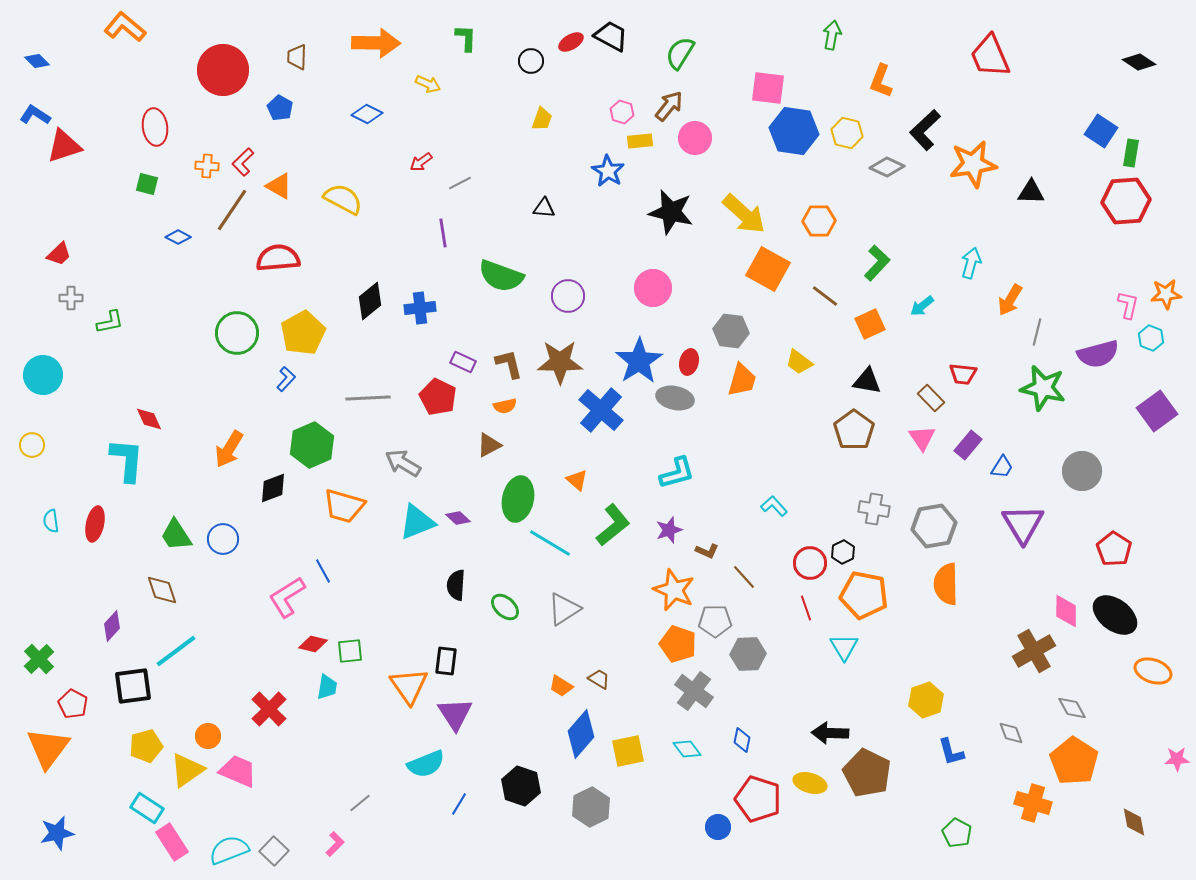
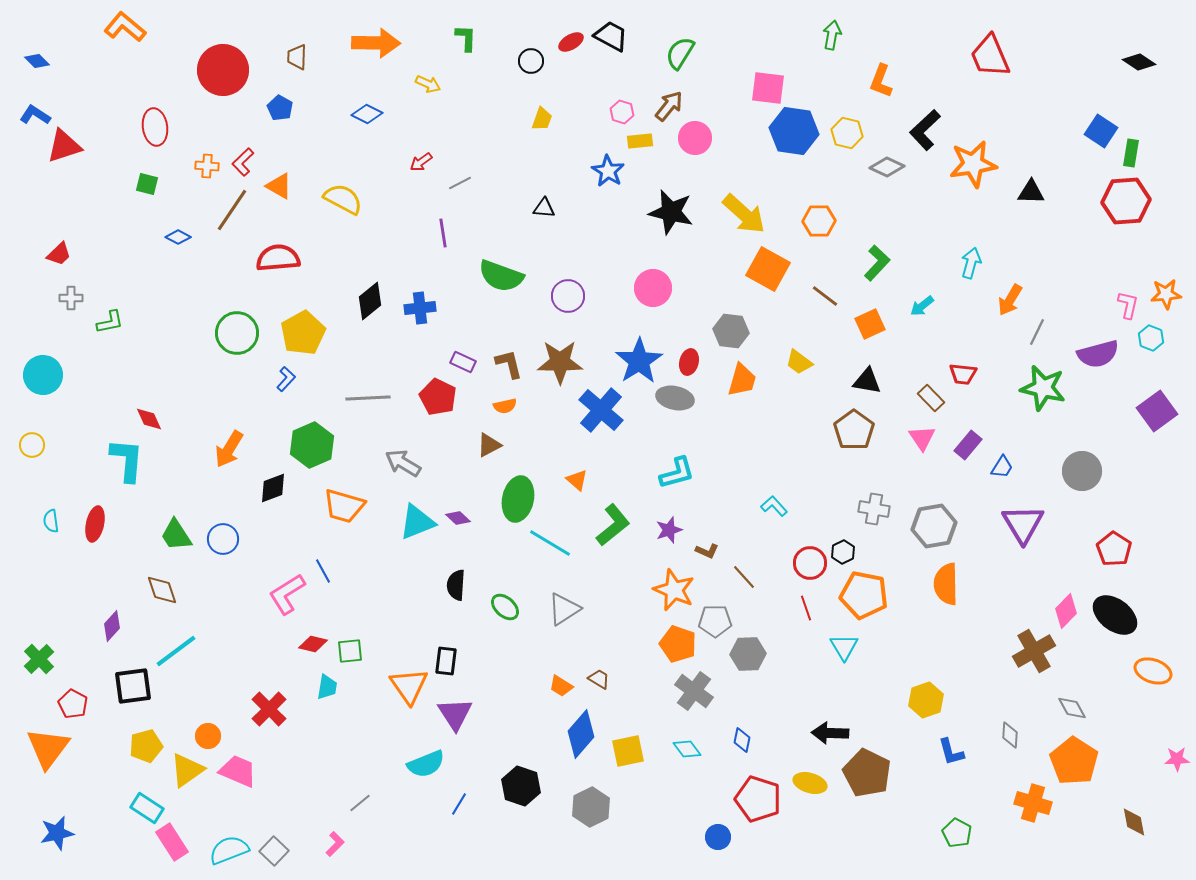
gray line at (1037, 332): rotated 12 degrees clockwise
pink L-shape at (287, 597): moved 3 px up
pink diamond at (1066, 611): rotated 44 degrees clockwise
gray diamond at (1011, 733): moved 1 px left, 2 px down; rotated 24 degrees clockwise
blue circle at (718, 827): moved 10 px down
